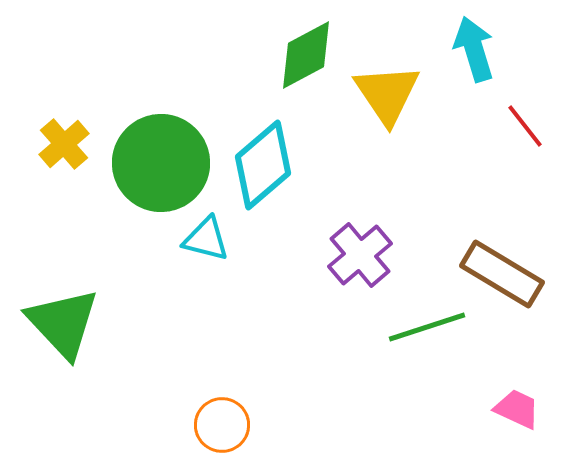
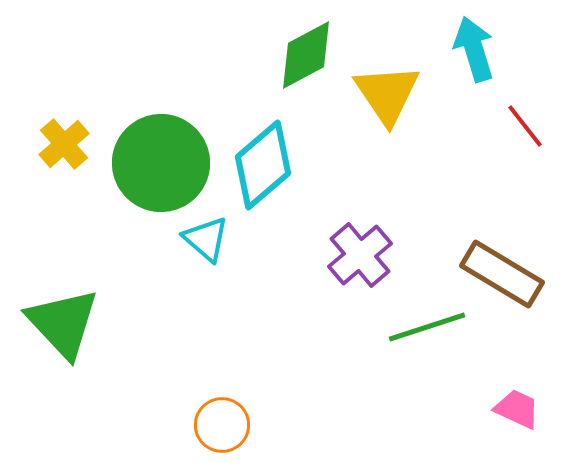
cyan triangle: rotated 27 degrees clockwise
